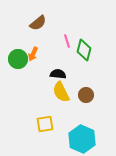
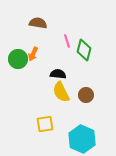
brown semicircle: rotated 132 degrees counterclockwise
